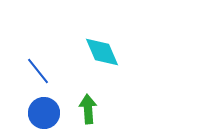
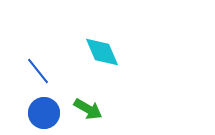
green arrow: rotated 124 degrees clockwise
